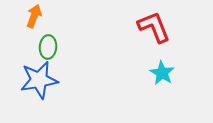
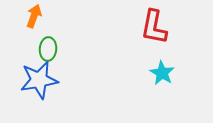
red L-shape: rotated 147 degrees counterclockwise
green ellipse: moved 2 px down
